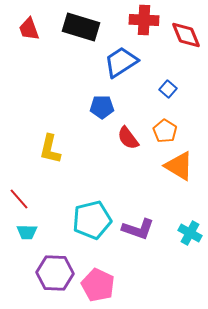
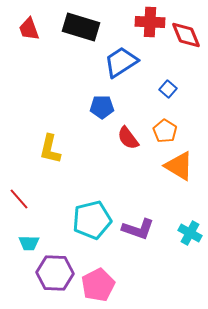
red cross: moved 6 px right, 2 px down
cyan trapezoid: moved 2 px right, 11 px down
pink pentagon: rotated 20 degrees clockwise
